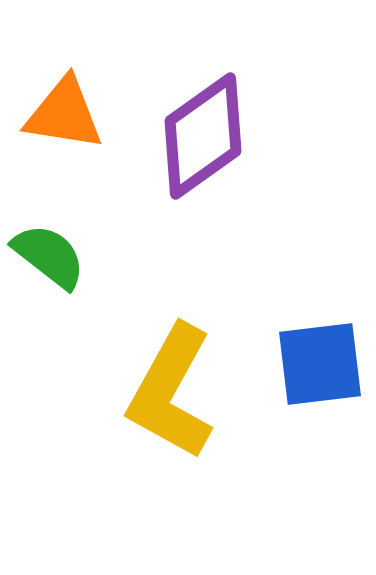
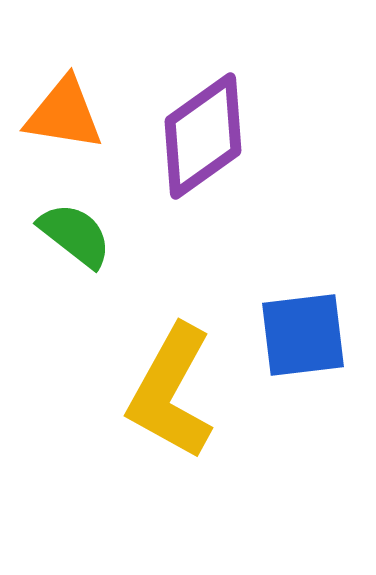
green semicircle: moved 26 px right, 21 px up
blue square: moved 17 px left, 29 px up
